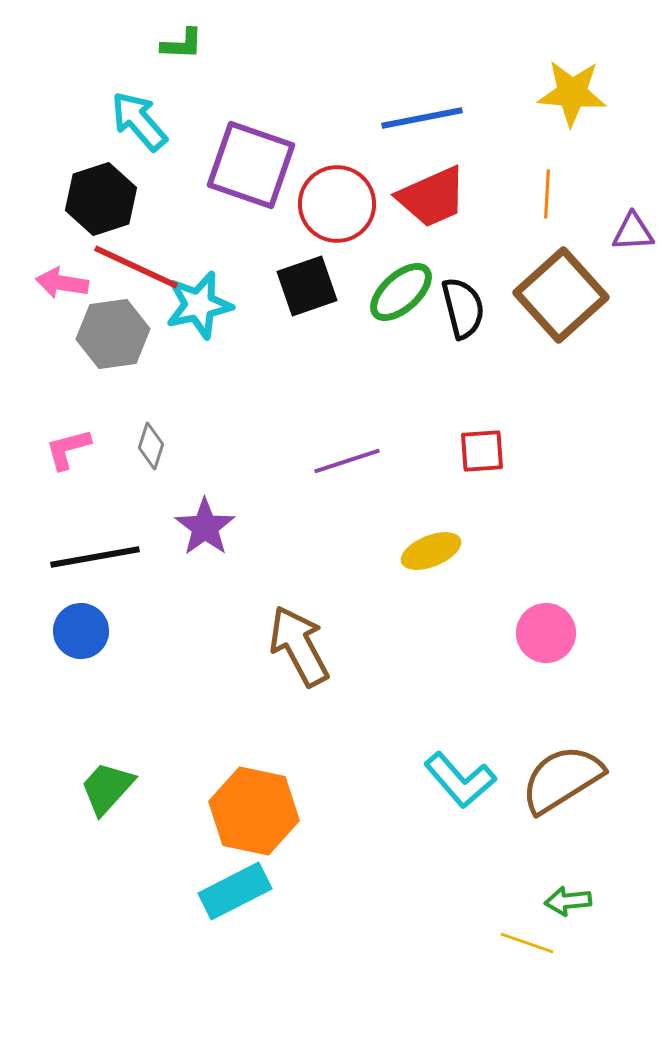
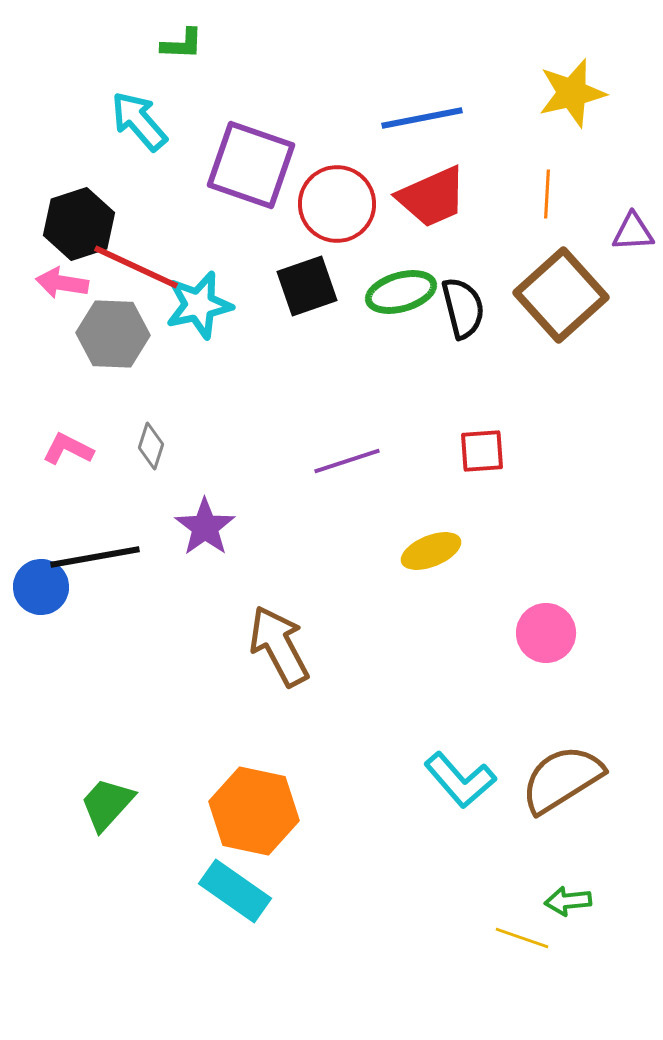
yellow star: rotated 18 degrees counterclockwise
black hexagon: moved 22 px left, 25 px down
green ellipse: rotated 26 degrees clockwise
gray hexagon: rotated 10 degrees clockwise
pink L-shape: rotated 42 degrees clockwise
blue circle: moved 40 px left, 44 px up
brown arrow: moved 20 px left
green trapezoid: moved 16 px down
cyan rectangle: rotated 62 degrees clockwise
yellow line: moved 5 px left, 5 px up
